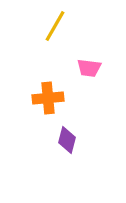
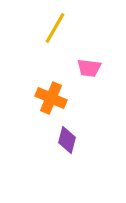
yellow line: moved 2 px down
orange cross: moved 3 px right; rotated 28 degrees clockwise
